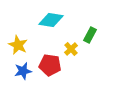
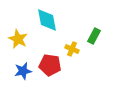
cyan diamond: moved 4 px left; rotated 70 degrees clockwise
green rectangle: moved 4 px right, 1 px down
yellow star: moved 6 px up
yellow cross: moved 1 px right; rotated 24 degrees counterclockwise
